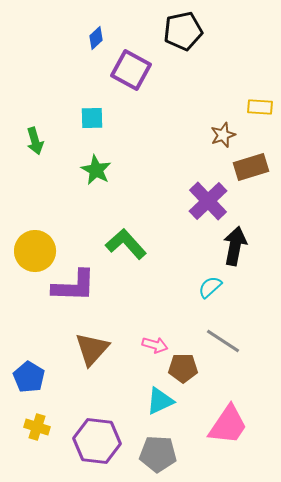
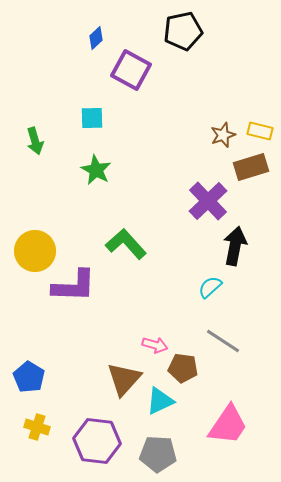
yellow rectangle: moved 24 px down; rotated 10 degrees clockwise
brown triangle: moved 32 px right, 30 px down
brown pentagon: rotated 8 degrees clockwise
